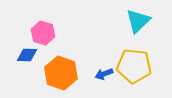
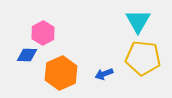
cyan triangle: rotated 16 degrees counterclockwise
pink hexagon: rotated 15 degrees clockwise
yellow pentagon: moved 9 px right, 8 px up
orange hexagon: rotated 16 degrees clockwise
